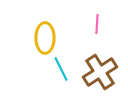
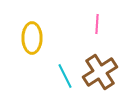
yellow ellipse: moved 13 px left
cyan line: moved 4 px right, 7 px down
